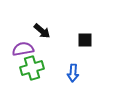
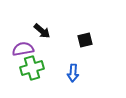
black square: rotated 14 degrees counterclockwise
